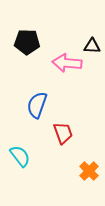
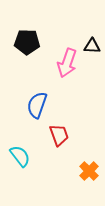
pink arrow: rotated 76 degrees counterclockwise
red trapezoid: moved 4 px left, 2 px down
